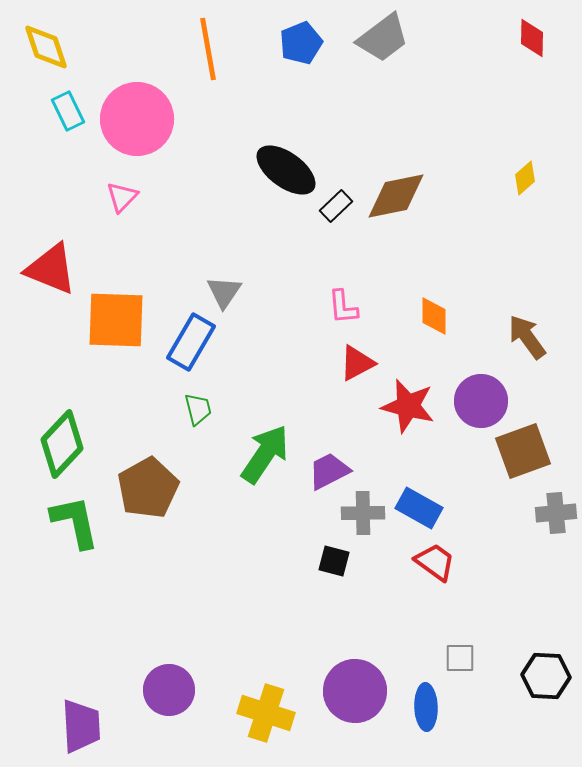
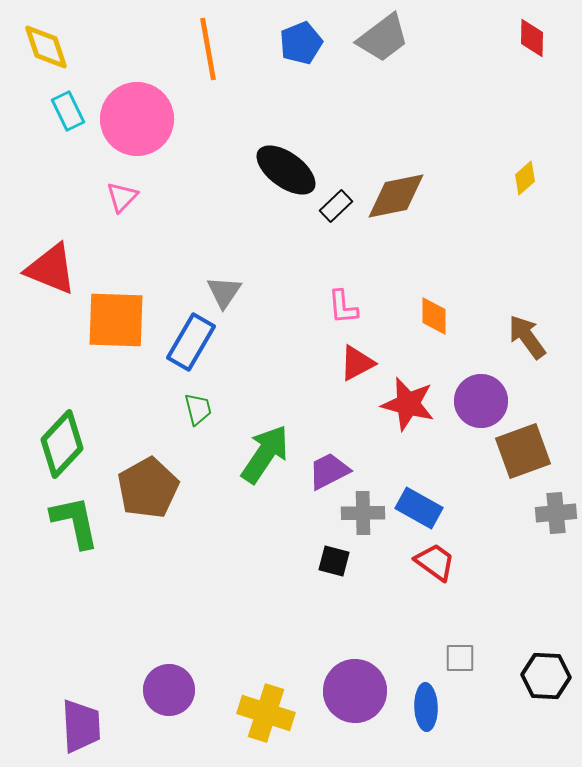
red star at (408, 406): moved 2 px up
